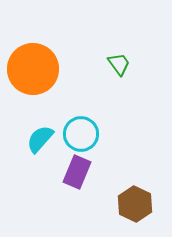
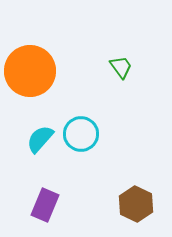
green trapezoid: moved 2 px right, 3 px down
orange circle: moved 3 px left, 2 px down
purple rectangle: moved 32 px left, 33 px down
brown hexagon: moved 1 px right
